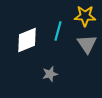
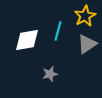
yellow star: rotated 30 degrees counterclockwise
white diamond: rotated 12 degrees clockwise
gray triangle: rotated 30 degrees clockwise
